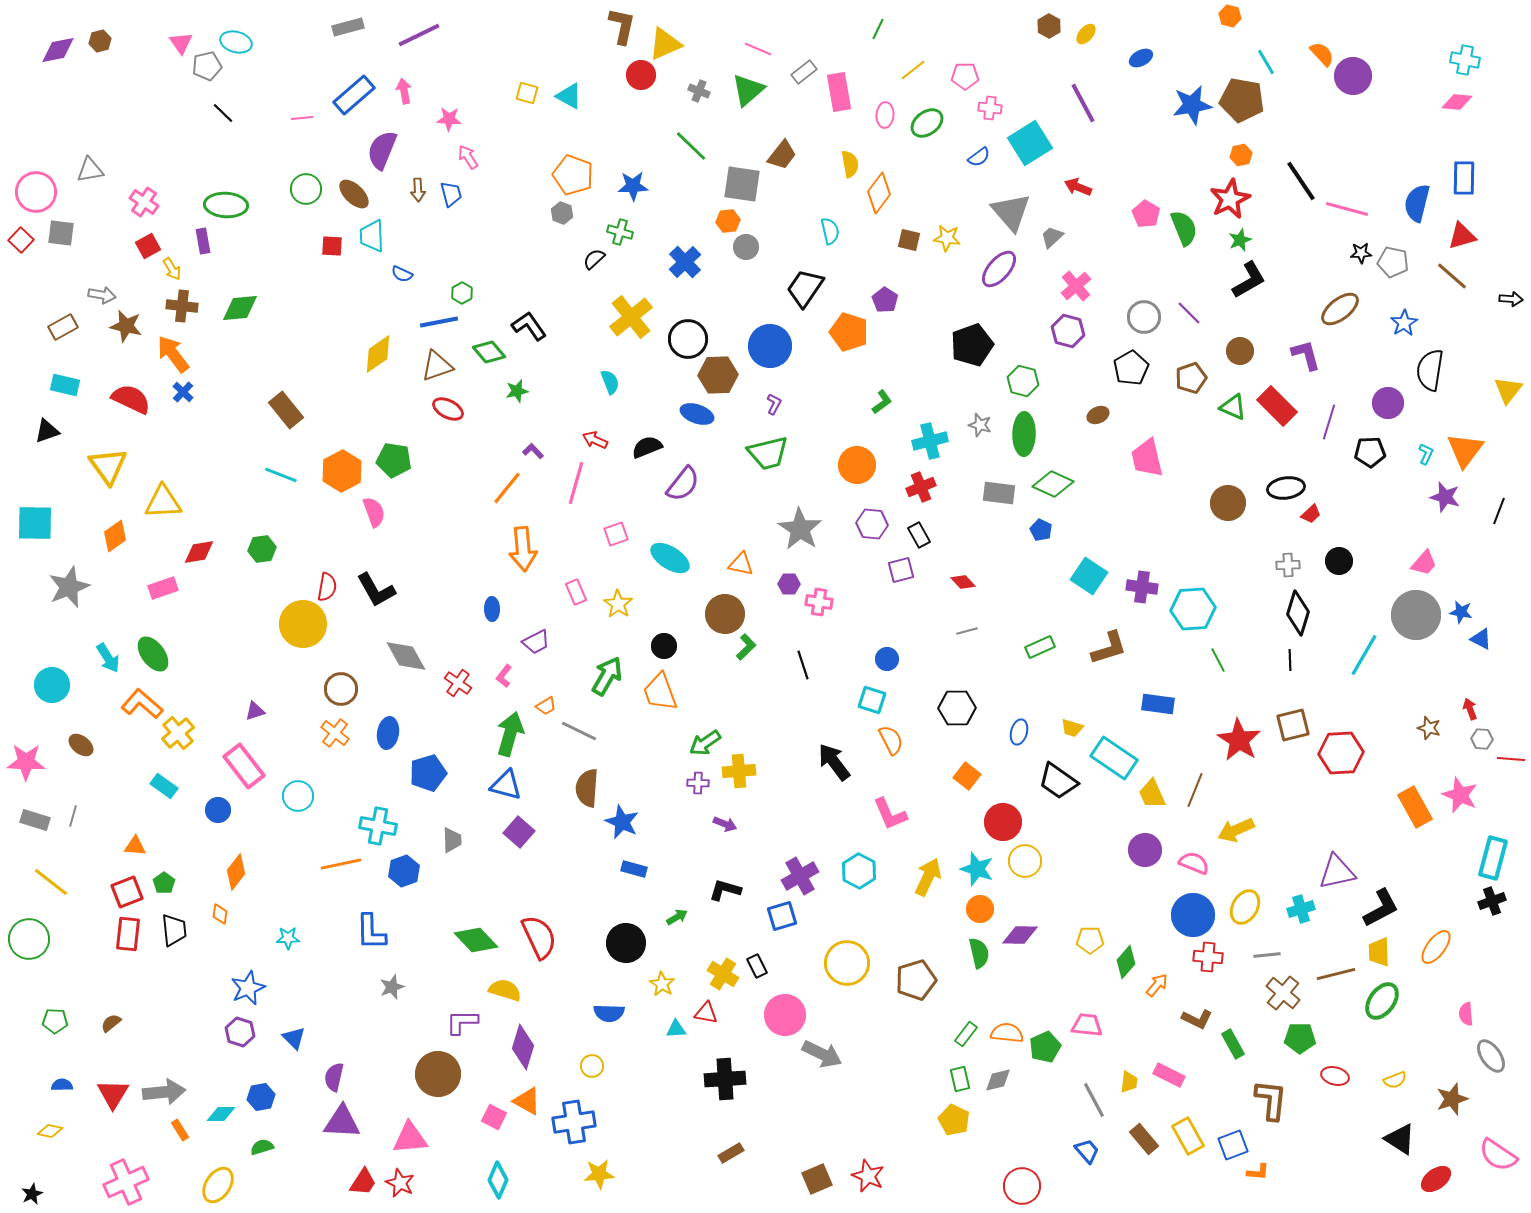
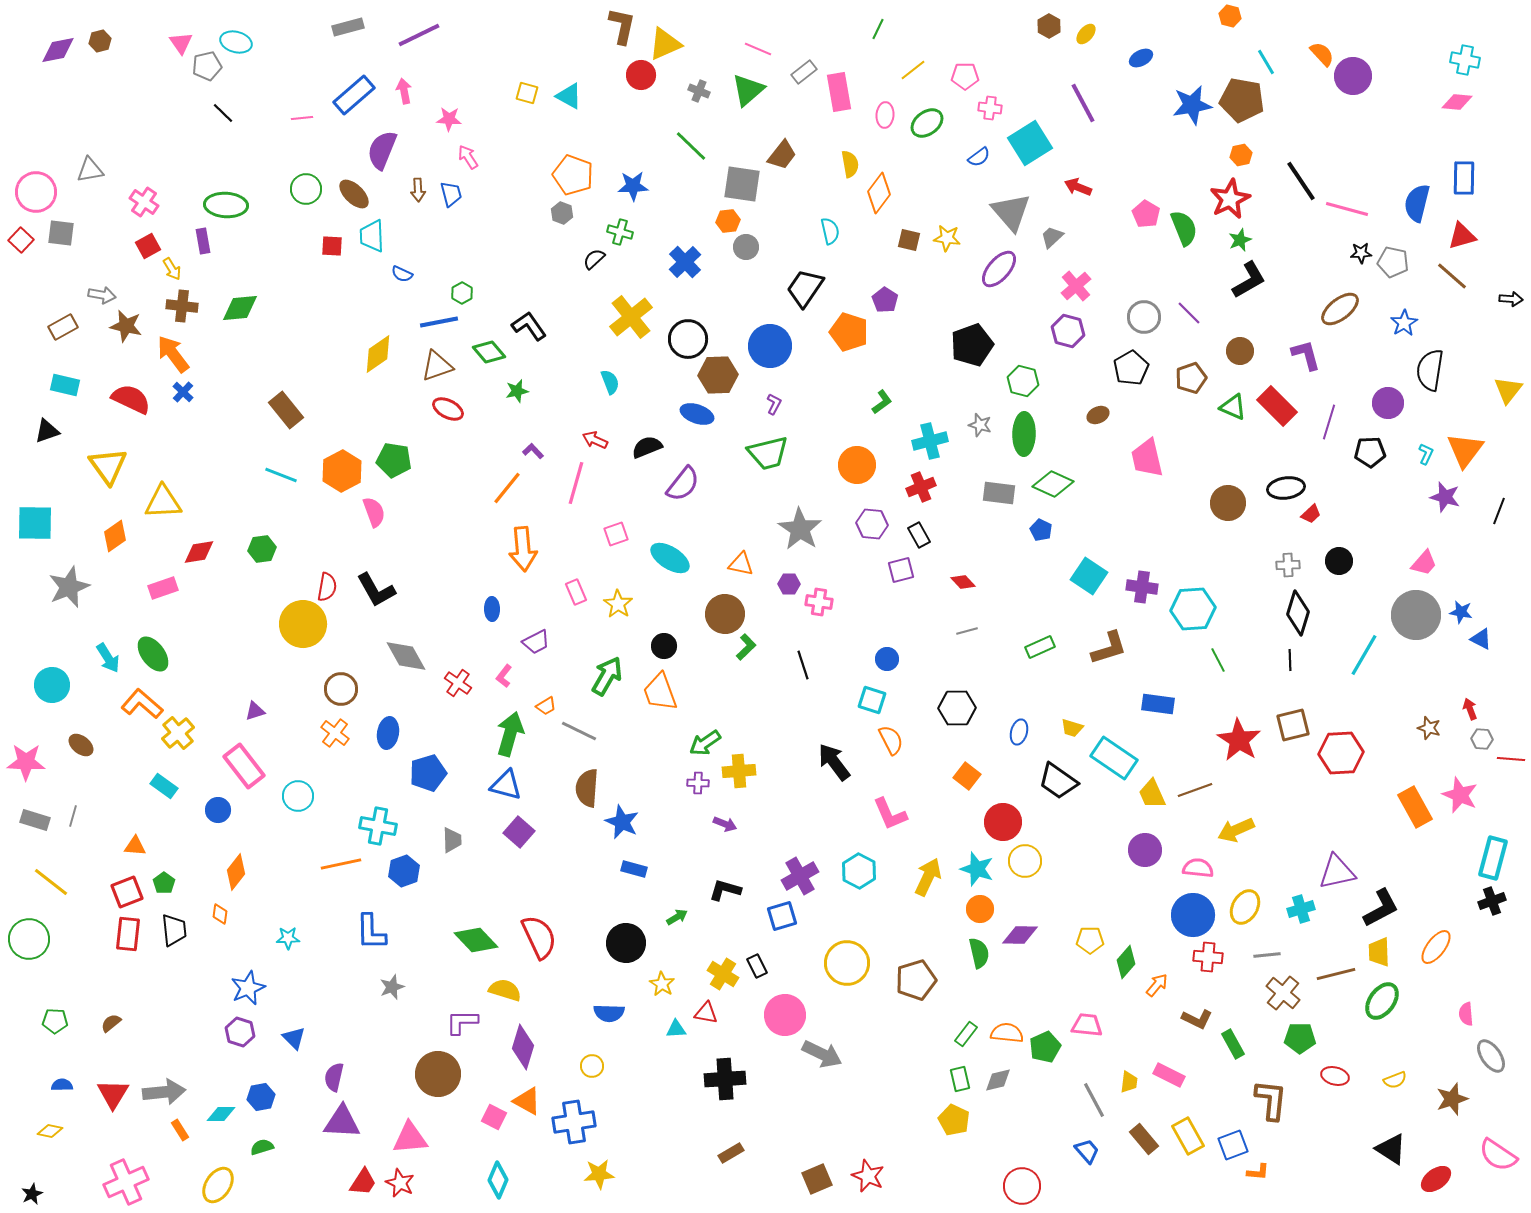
brown line at (1195, 790): rotated 48 degrees clockwise
pink semicircle at (1194, 863): moved 4 px right, 5 px down; rotated 16 degrees counterclockwise
black triangle at (1400, 1139): moved 9 px left, 10 px down
